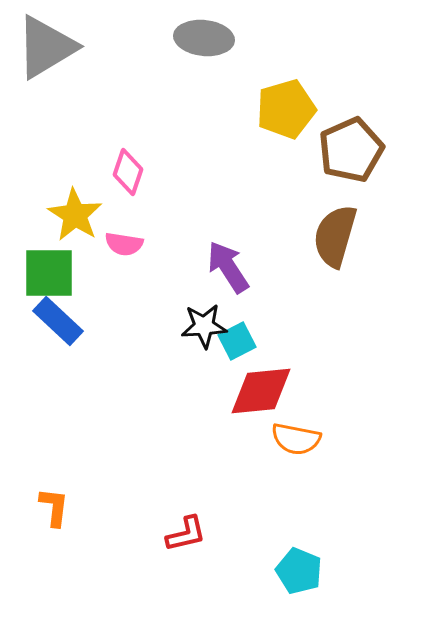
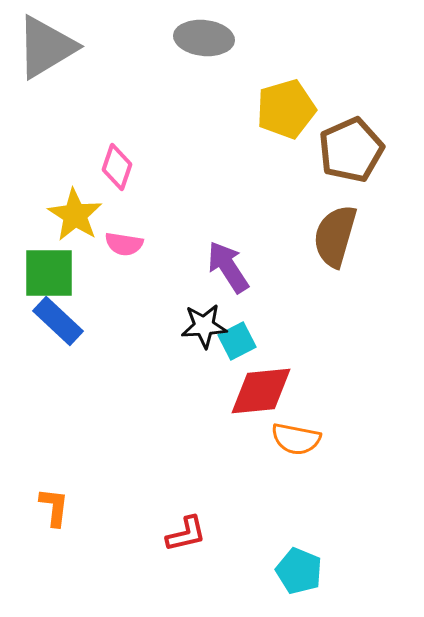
pink diamond: moved 11 px left, 5 px up
